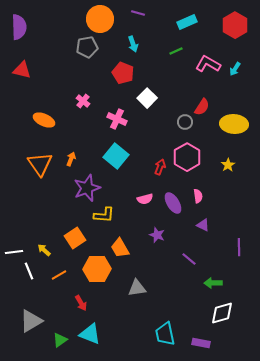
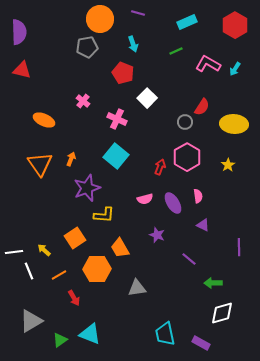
purple semicircle at (19, 27): moved 5 px down
red arrow at (81, 303): moved 7 px left, 5 px up
purple rectangle at (201, 343): rotated 18 degrees clockwise
